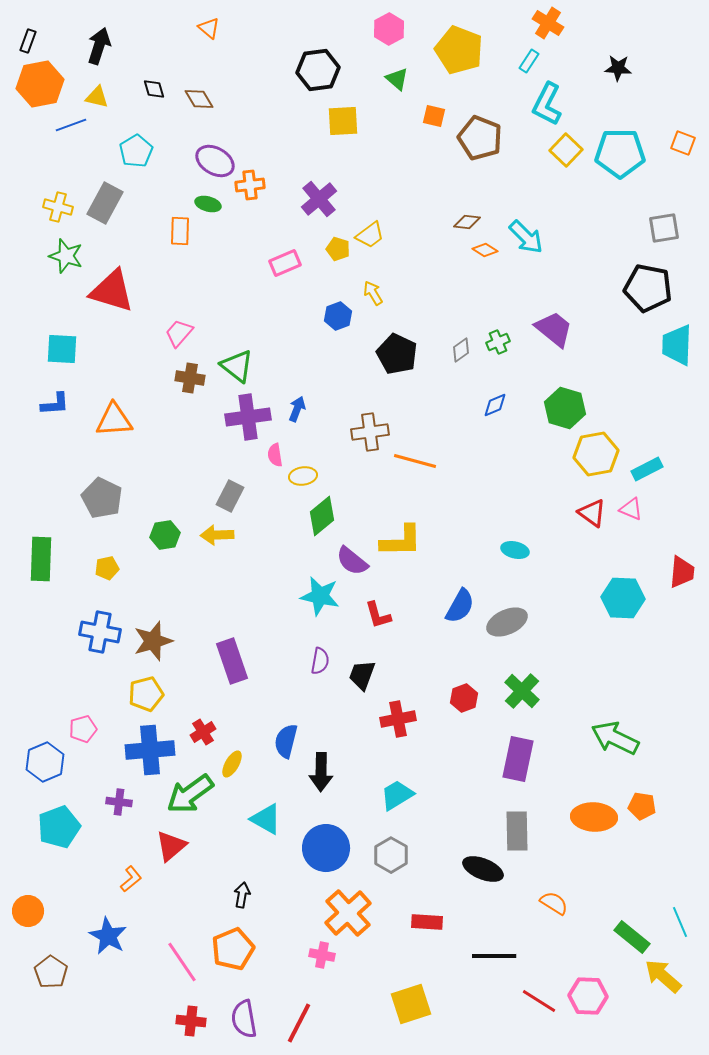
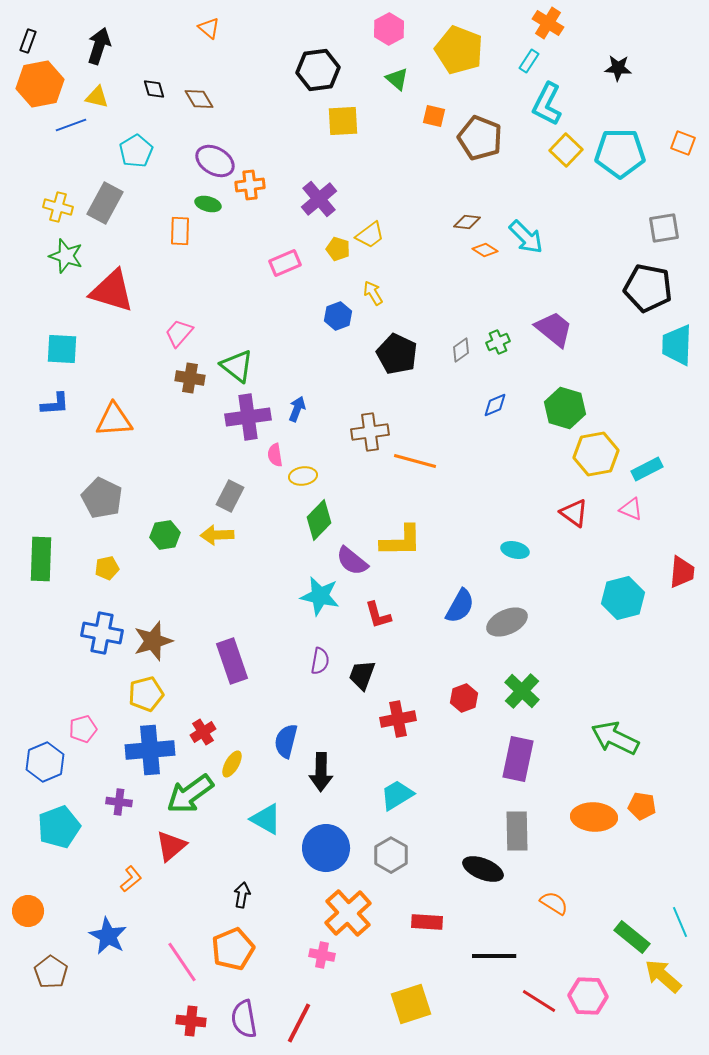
red triangle at (592, 513): moved 18 px left
green diamond at (322, 516): moved 3 px left, 4 px down; rotated 6 degrees counterclockwise
cyan hexagon at (623, 598): rotated 18 degrees counterclockwise
blue cross at (100, 632): moved 2 px right, 1 px down
